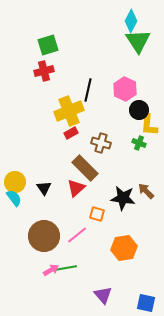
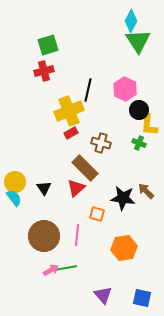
pink line: rotated 45 degrees counterclockwise
blue square: moved 4 px left, 5 px up
